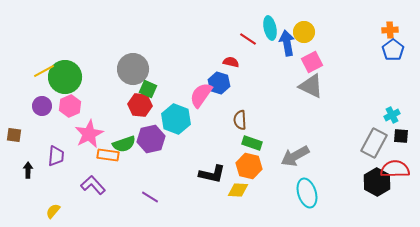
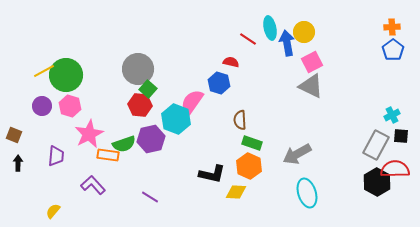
orange cross at (390, 30): moved 2 px right, 3 px up
gray circle at (133, 69): moved 5 px right
green circle at (65, 77): moved 1 px right, 2 px up
green square at (148, 89): rotated 18 degrees clockwise
pink semicircle at (201, 95): moved 9 px left, 7 px down
pink hexagon at (70, 106): rotated 20 degrees counterclockwise
brown square at (14, 135): rotated 14 degrees clockwise
gray rectangle at (374, 143): moved 2 px right, 2 px down
gray arrow at (295, 156): moved 2 px right, 2 px up
orange hexagon at (249, 166): rotated 10 degrees clockwise
black arrow at (28, 170): moved 10 px left, 7 px up
yellow diamond at (238, 190): moved 2 px left, 2 px down
